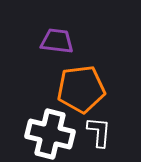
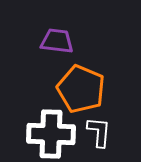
orange pentagon: rotated 30 degrees clockwise
white cross: moved 1 px right; rotated 12 degrees counterclockwise
